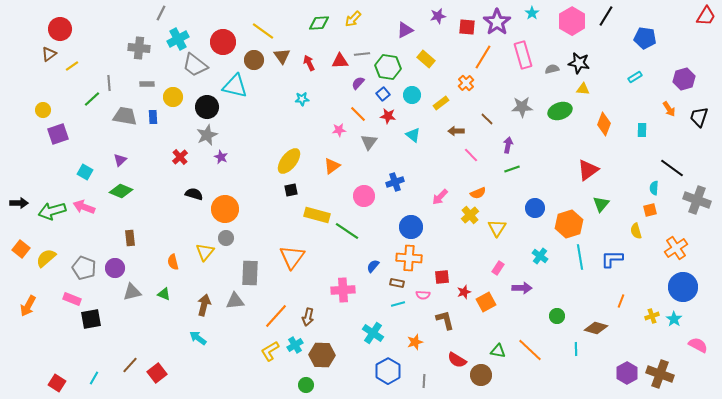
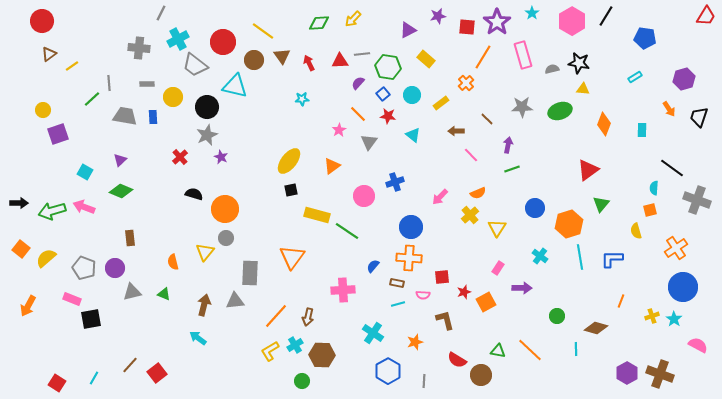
red circle at (60, 29): moved 18 px left, 8 px up
purple triangle at (405, 30): moved 3 px right
pink star at (339, 130): rotated 24 degrees counterclockwise
green circle at (306, 385): moved 4 px left, 4 px up
